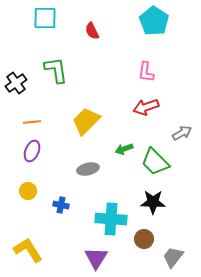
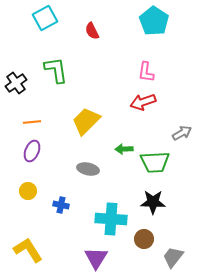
cyan square: rotated 30 degrees counterclockwise
red arrow: moved 3 px left, 5 px up
green arrow: rotated 18 degrees clockwise
green trapezoid: rotated 48 degrees counterclockwise
gray ellipse: rotated 25 degrees clockwise
